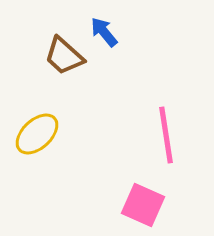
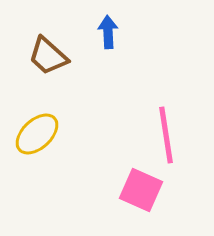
blue arrow: moved 4 px right; rotated 36 degrees clockwise
brown trapezoid: moved 16 px left
pink square: moved 2 px left, 15 px up
